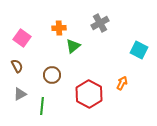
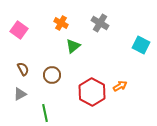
gray cross: rotated 30 degrees counterclockwise
orange cross: moved 2 px right, 5 px up; rotated 32 degrees clockwise
pink square: moved 3 px left, 8 px up
cyan square: moved 2 px right, 5 px up
brown semicircle: moved 6 px right, 3 px down
orange arrow: moved 2 px left, 3 px down; rotated 32 degrees clockwise
red hexagon: moved 3 px right, 2 px up
green line: moved 3 px right, 7 px down; rotated 18 degrees counterclockwise
